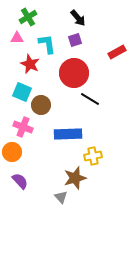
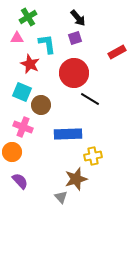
purple square: moved 2 px up
brown star: moved 1 px right, 1 px down
